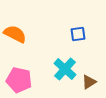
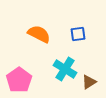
orange semicircle: moved 24 px right
cyan cross: rotated 10 degrees counterclockwise
pink pentagon: rotated 25 degrees clockwise
